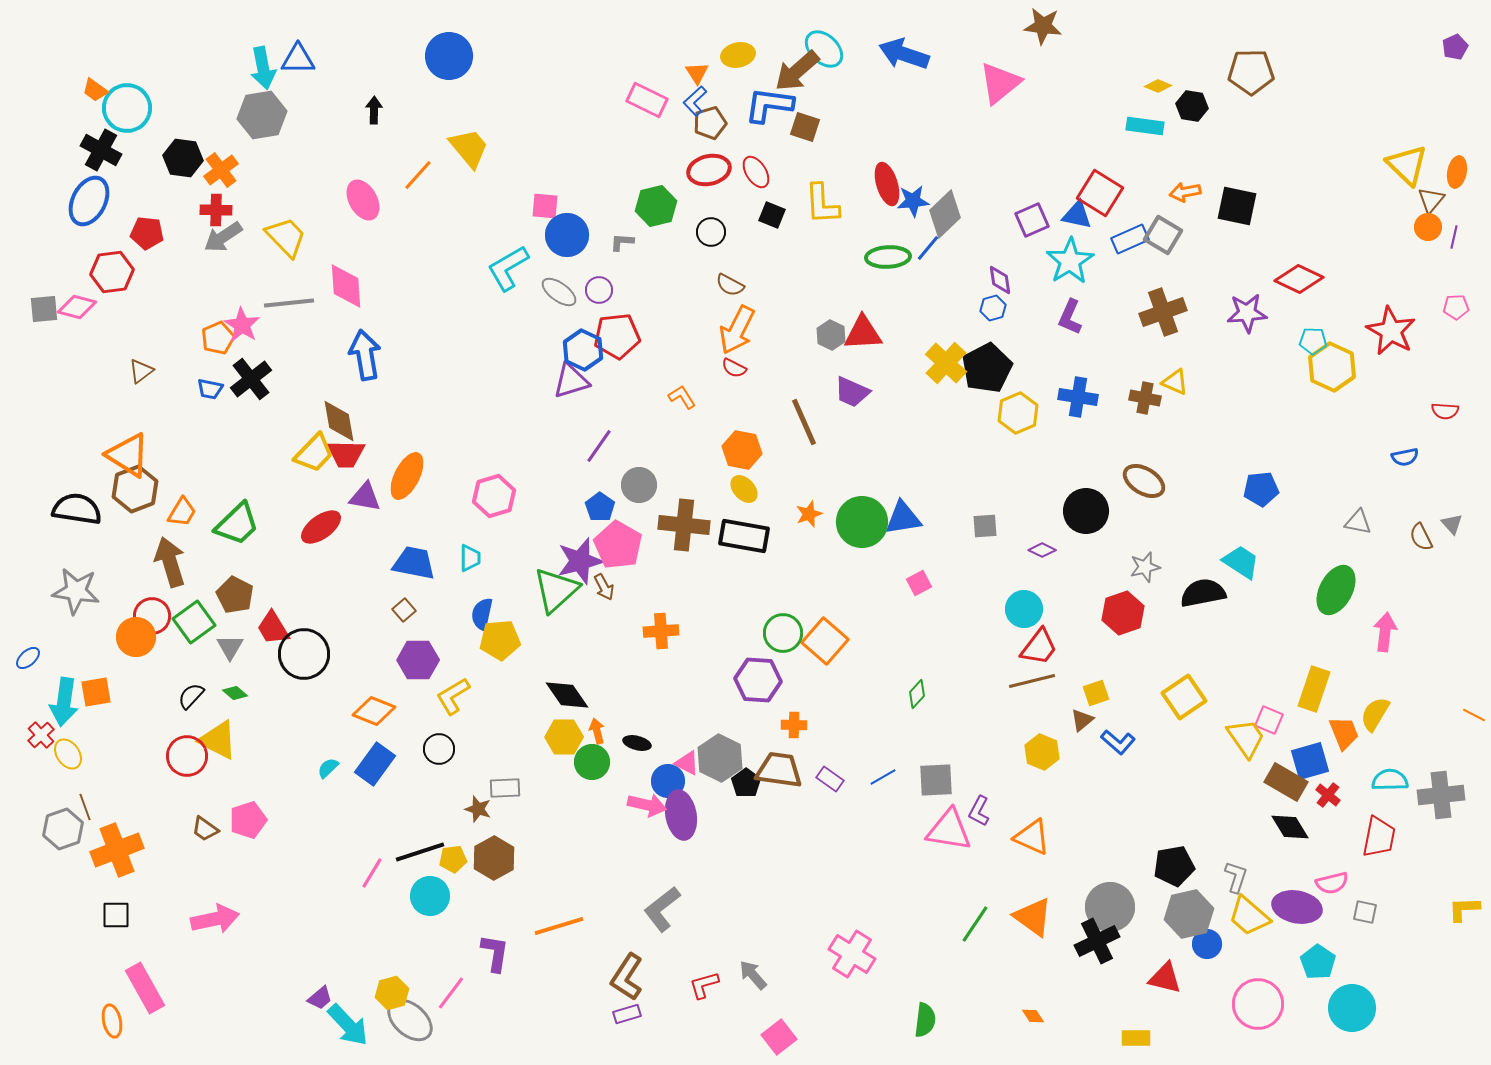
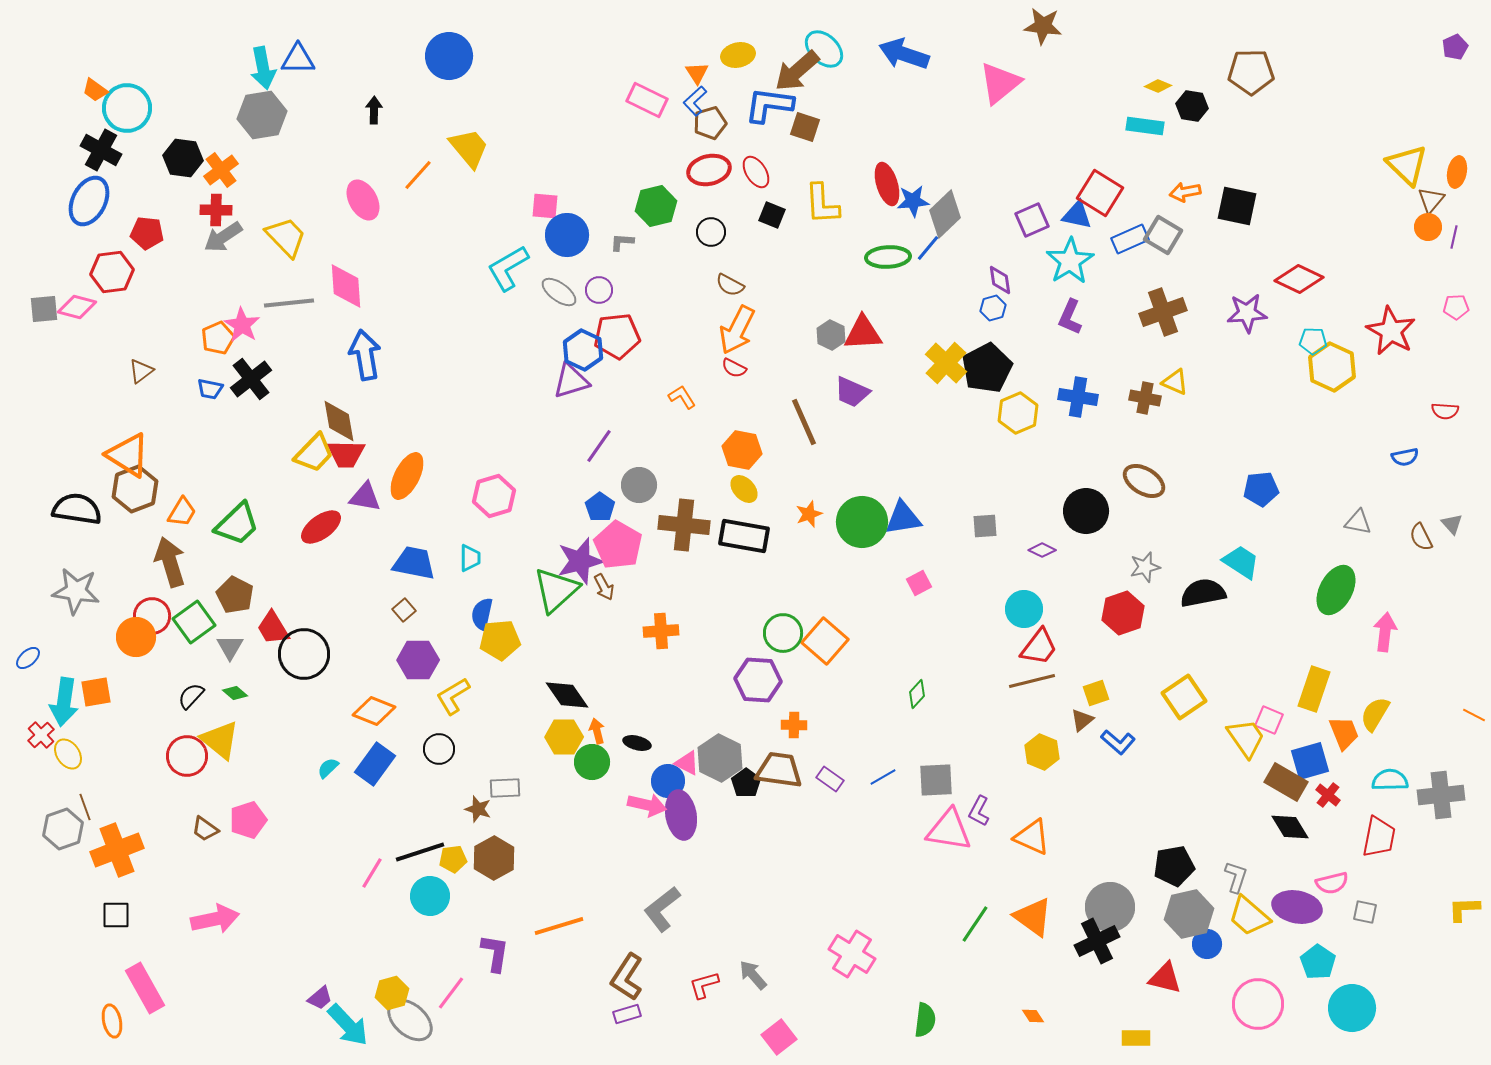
yellow triangle at (218, 740): moved 2 px right; rotated 12 degrees clockwise
